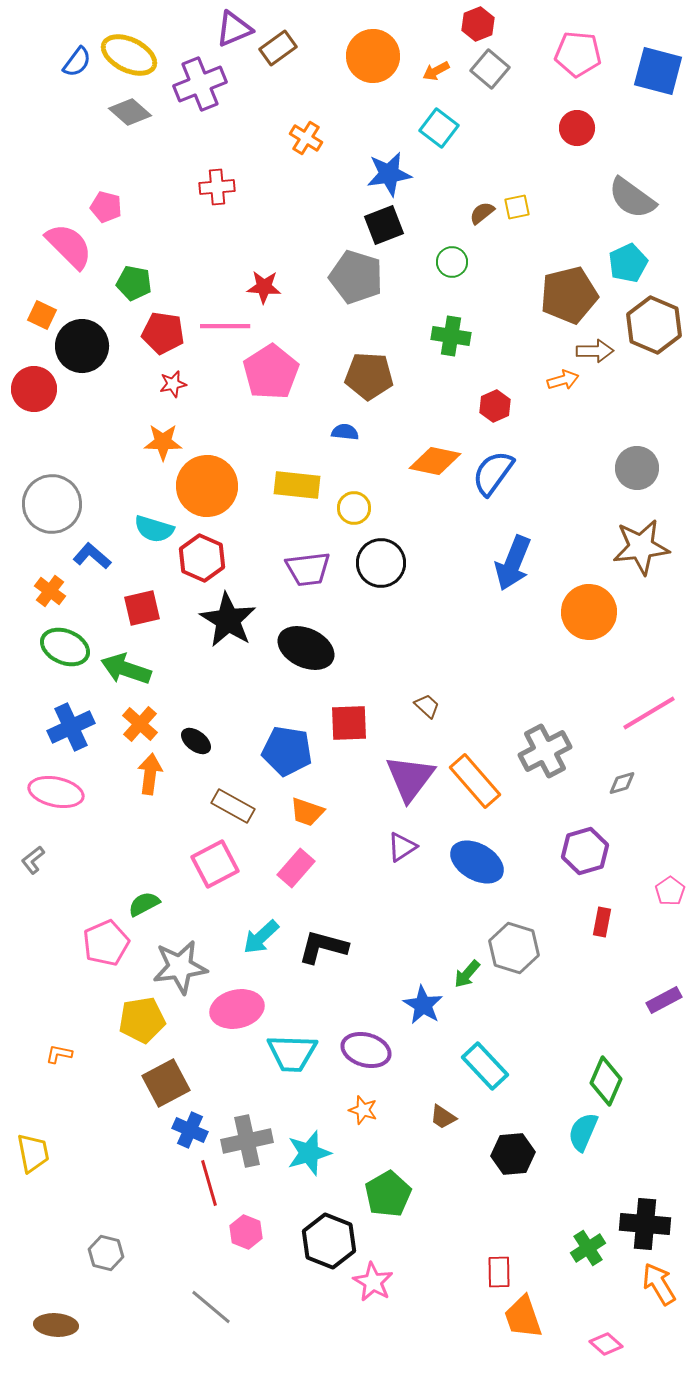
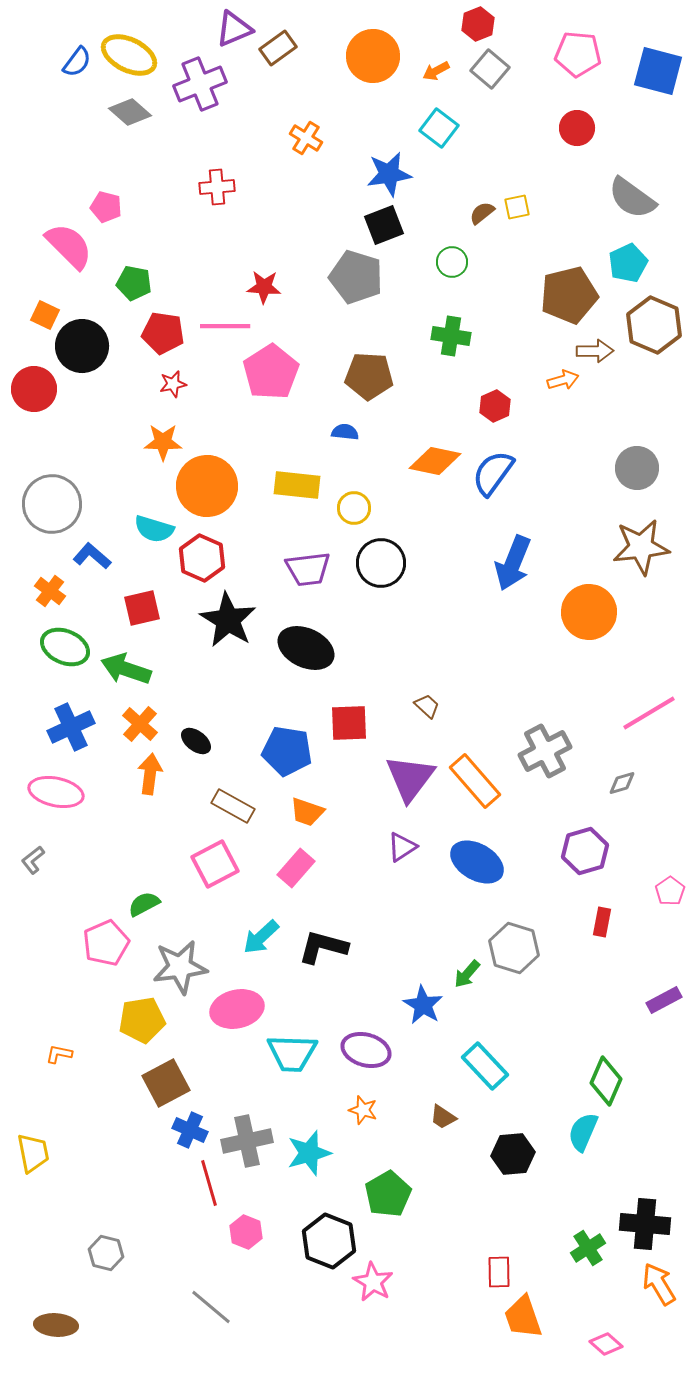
orange square at (42, 315): moved 3 px right
